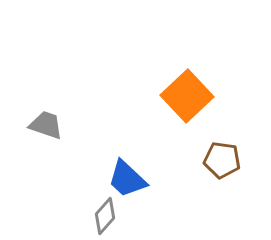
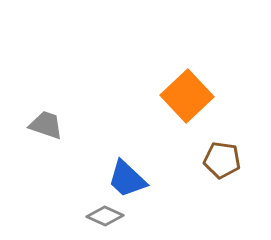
gray diamond: rotated 72 degrees clockwise
